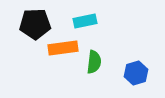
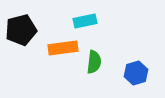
black pentagon: moved 14 px left, 6 px down; rotated 12 degrees counterclockwise
